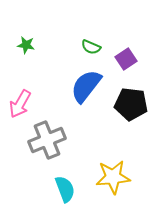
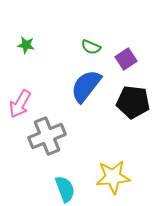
black pentagon: moved 2 px right, 2 px up
gray cross: moved 4 px up
